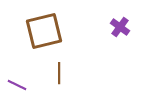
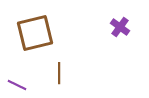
brown square: moved 9 px left, 2 px down
